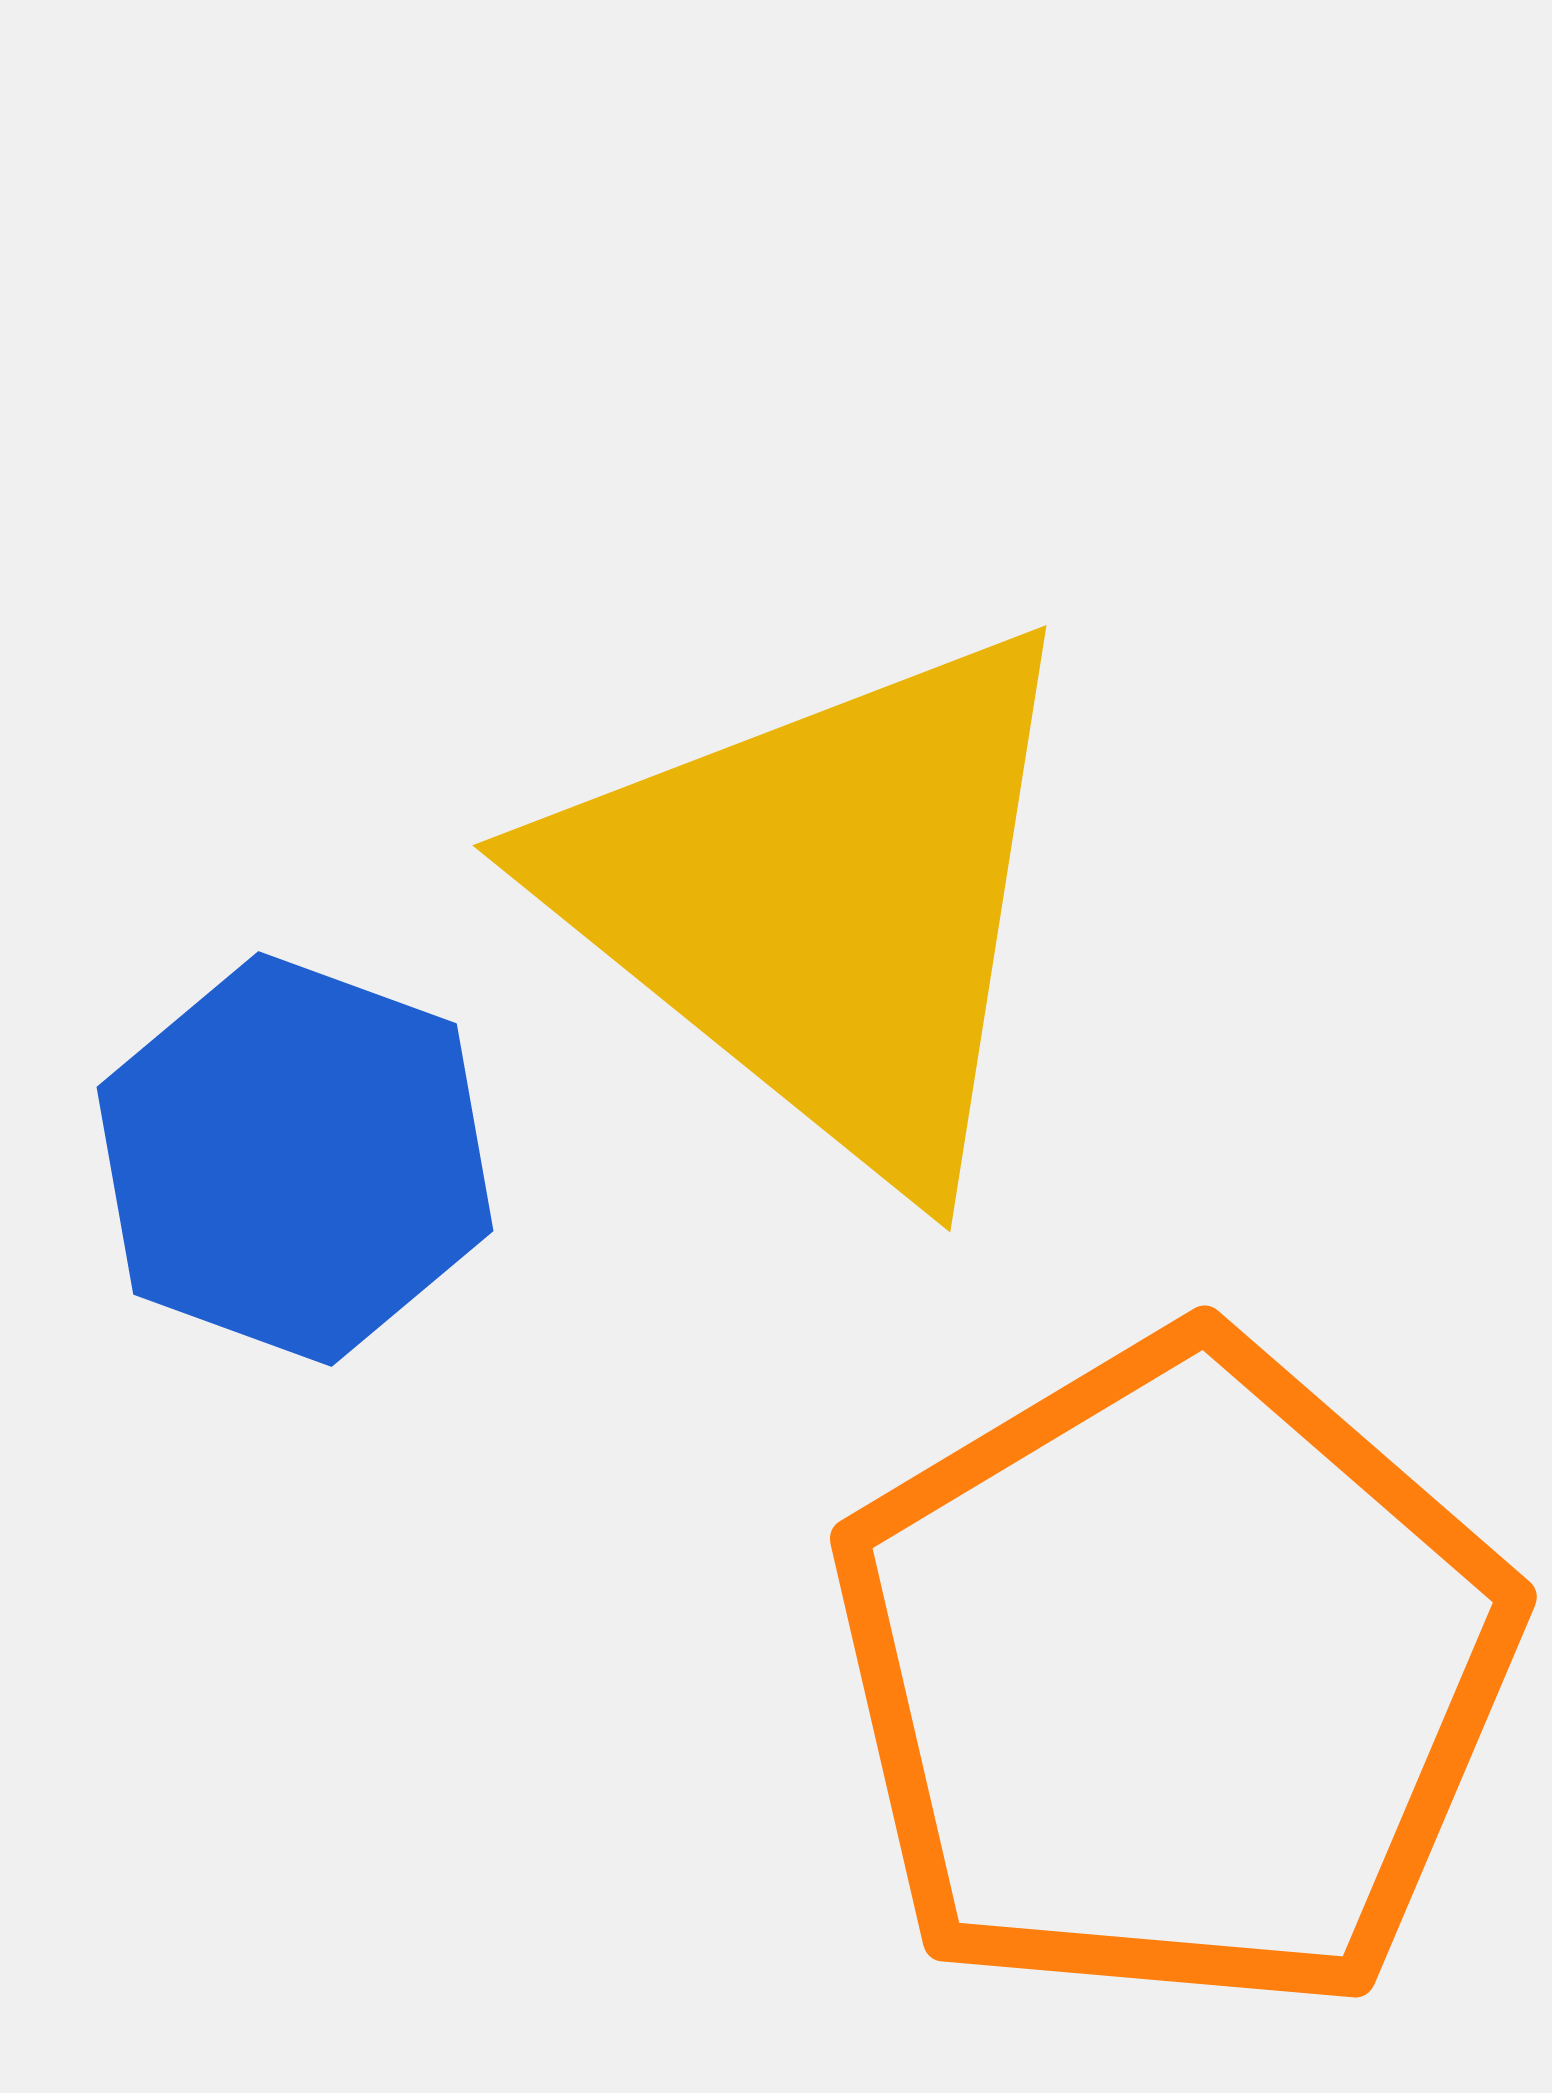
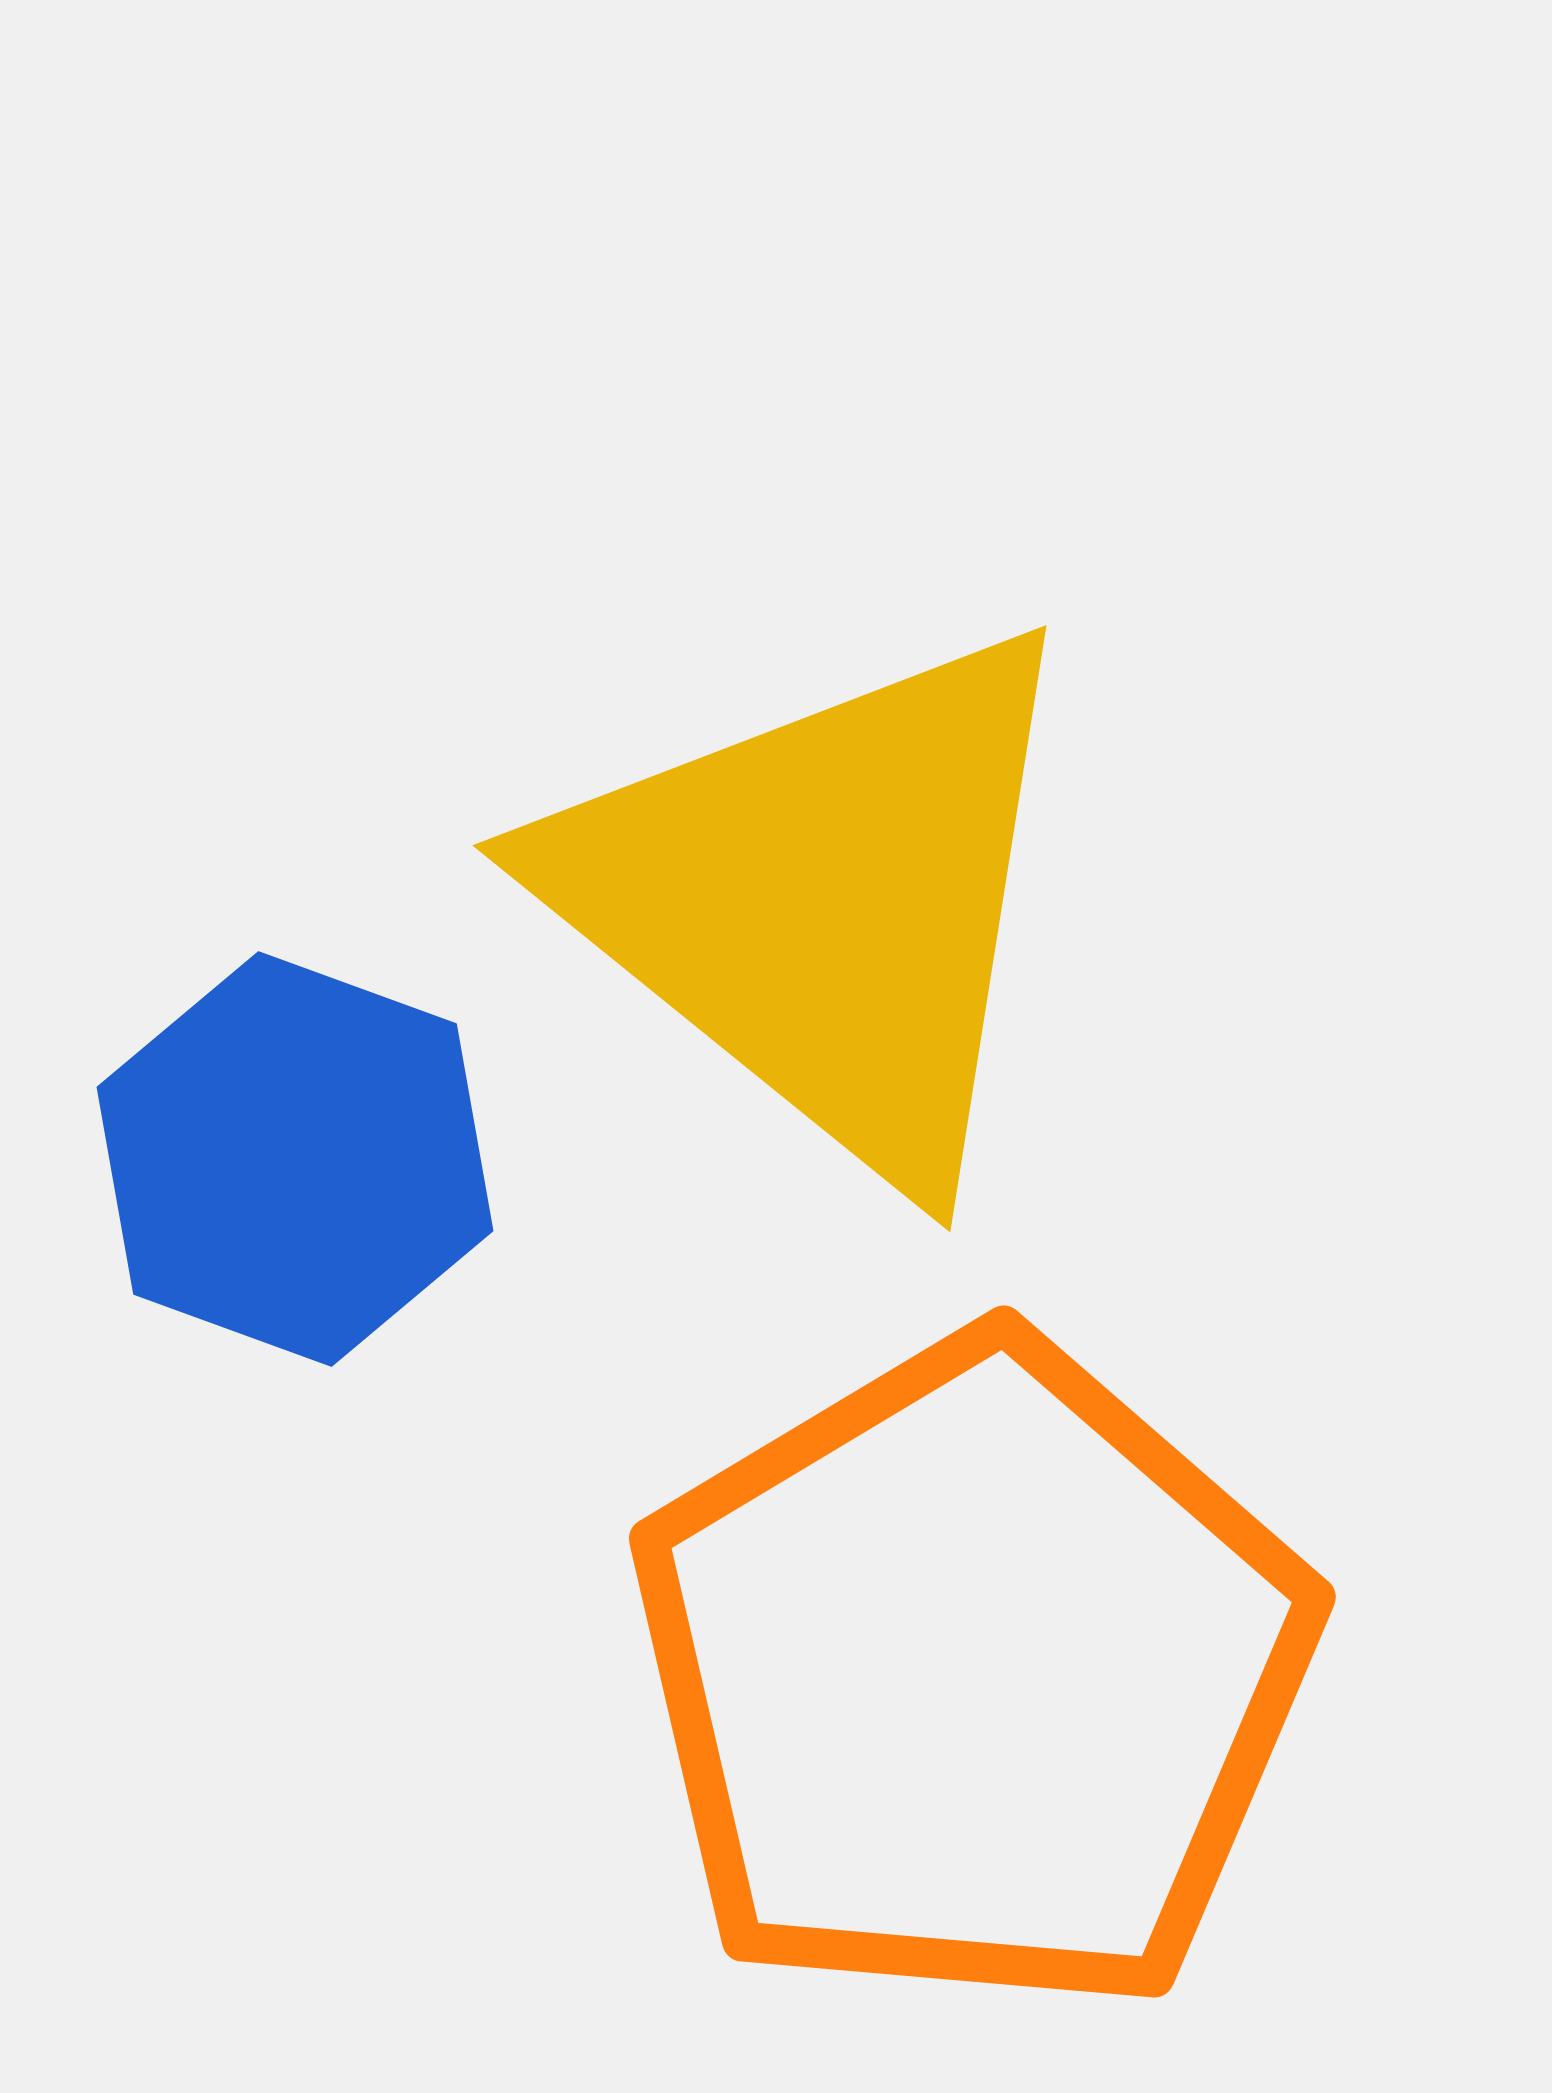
orange pentagon: moved 201 px left
